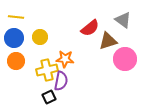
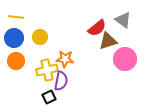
red semicircle: moved 7 px right
